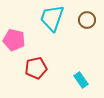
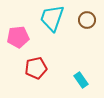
pink pentagon: moved 4 px right, 3 px up; rotated 20 degrees counterclockwise
